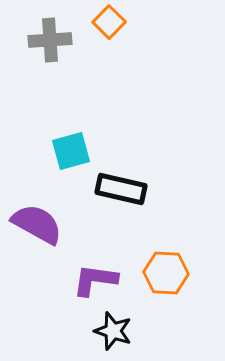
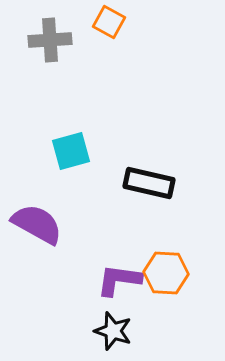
orange square: rotated 16 degrees counterclockwise
black rectangle: moved 28 px right, 6 px up
purple L-shape: moved 24 px right
